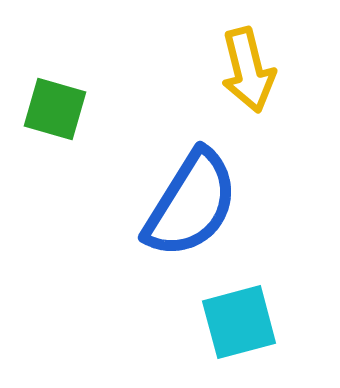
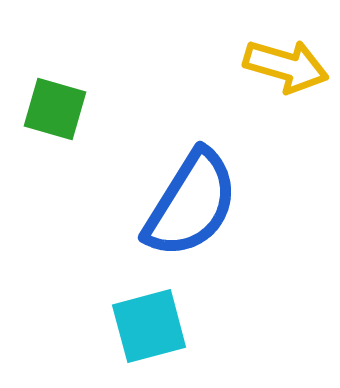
yellow arrow: moved 38 px right, 4 px up; rotated 60 degrees counterclockwise
cyan square: moved 90 px left, 4 px down
